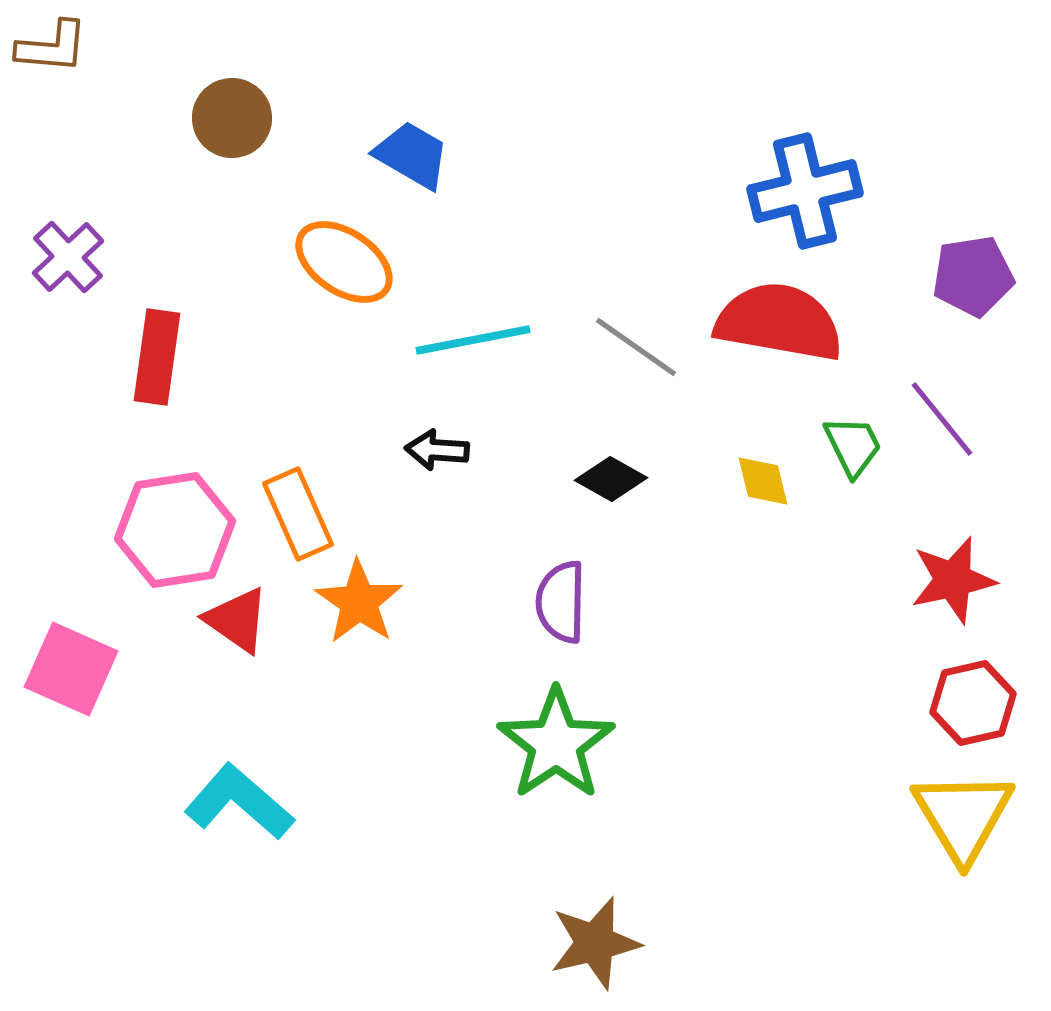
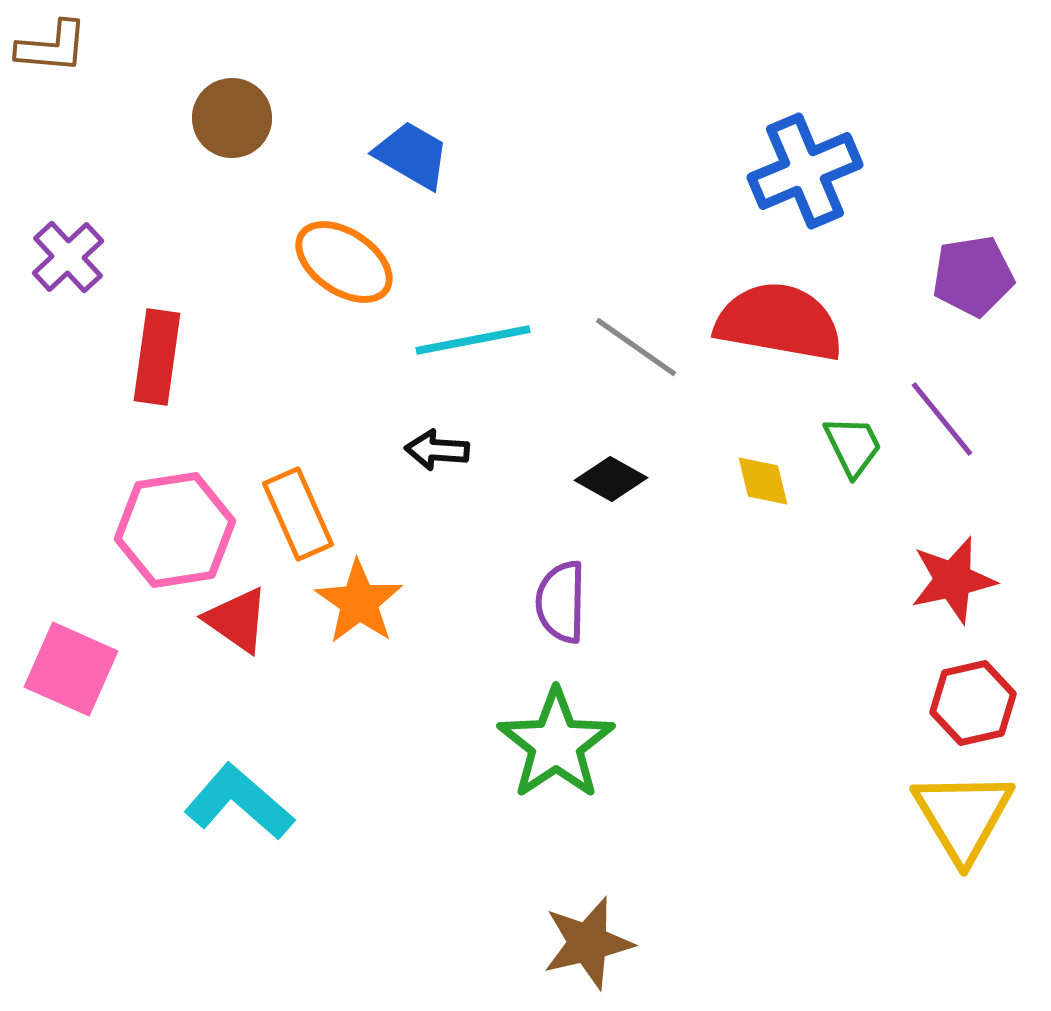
blue cross: moved 20 px up; rotated 9 degrees counterclockwise
brown star: moved 7 px left
